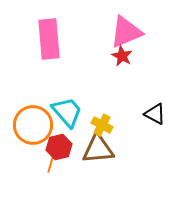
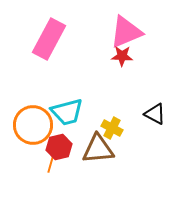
pink rectangle: rotated 33 degrees clockwise
red star: rotated 25 degrees counterclockwise
cyan trapezoid: rotated 116 degrees clockwise
yellow cross: moved 10 px right, 3 px down
